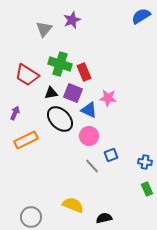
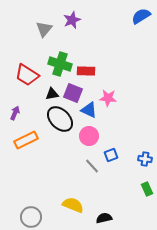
red rectangle: moved 2 px right, 1 px up; rotated 66 degrees counterclockwise
black triangle: moved 1 px right, 1 px down
blue cross: moved 3 px up
